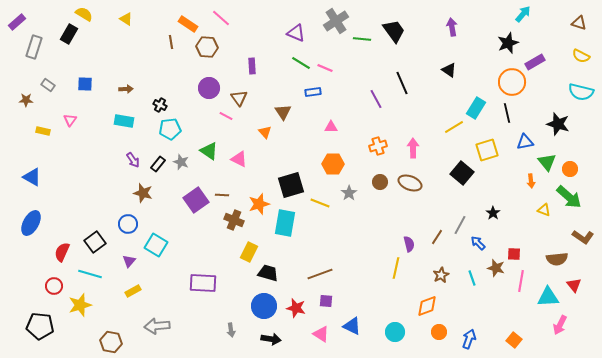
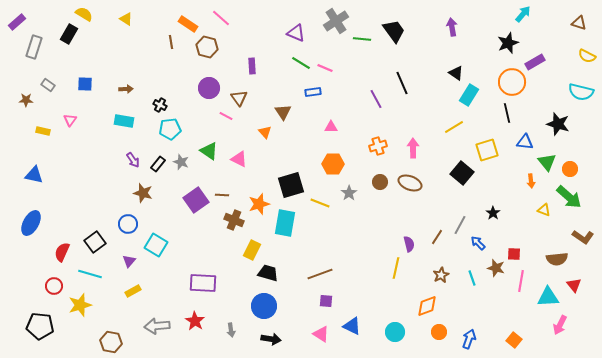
brown hexagon at (207, 47): rotated 10 degrees clockwise
yellow semicircle at (581, 56): moved 6 px right
black triangle at (449, 70): moved 7 px right, 3 px down
cyan rectangle at (476, 108): moved 7 px left, 13 px up
blue triangle at (525, 142): rotated 18 degrees clockwise
blue triangle at (32, 177): moved 2 px right, 2 px up; rotated 18 degrees counterclockwise
yellow rectangle at (249, 252): moved 3 px right, 2 px up
red star at (296, 308): moved 101 px left, 13 px down; rotated 18 degrees clockwise
